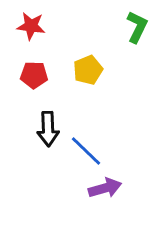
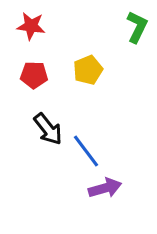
black arrow: rotated 36 degrees counterclockwise
blue line: rotated 9 degrees clockwise
